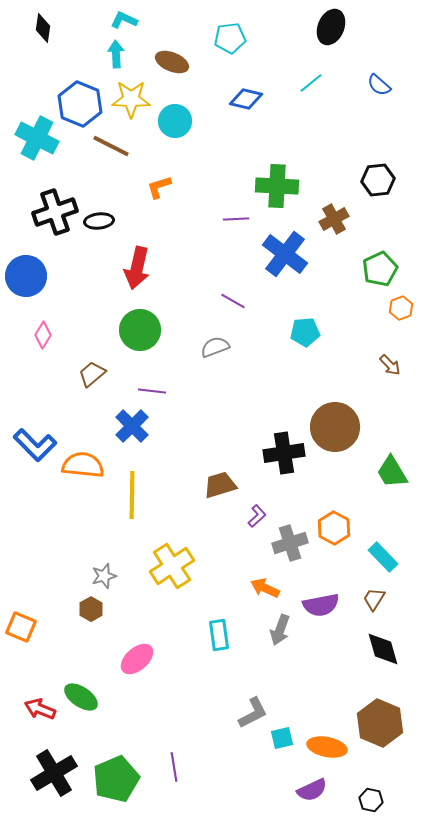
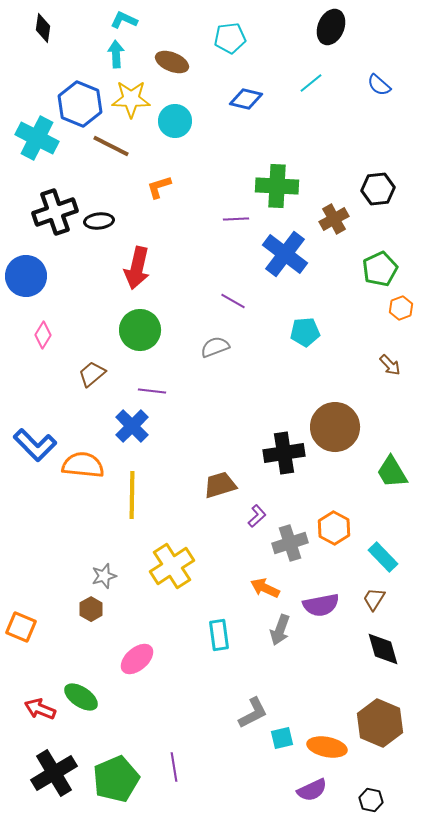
black hexagon at (378, 180): moved 9 px down
